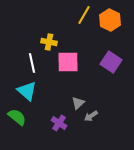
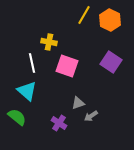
pink square: moved 1 px left, 4 px down; rotated 20 degrees clockwise
gray triangle: rotated 24 degrees clockwise
